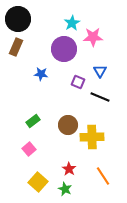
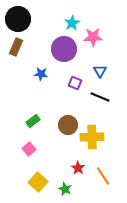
purple square: moved 3 px left, 1 px down
red star: moved 9 px right, 1 px up
